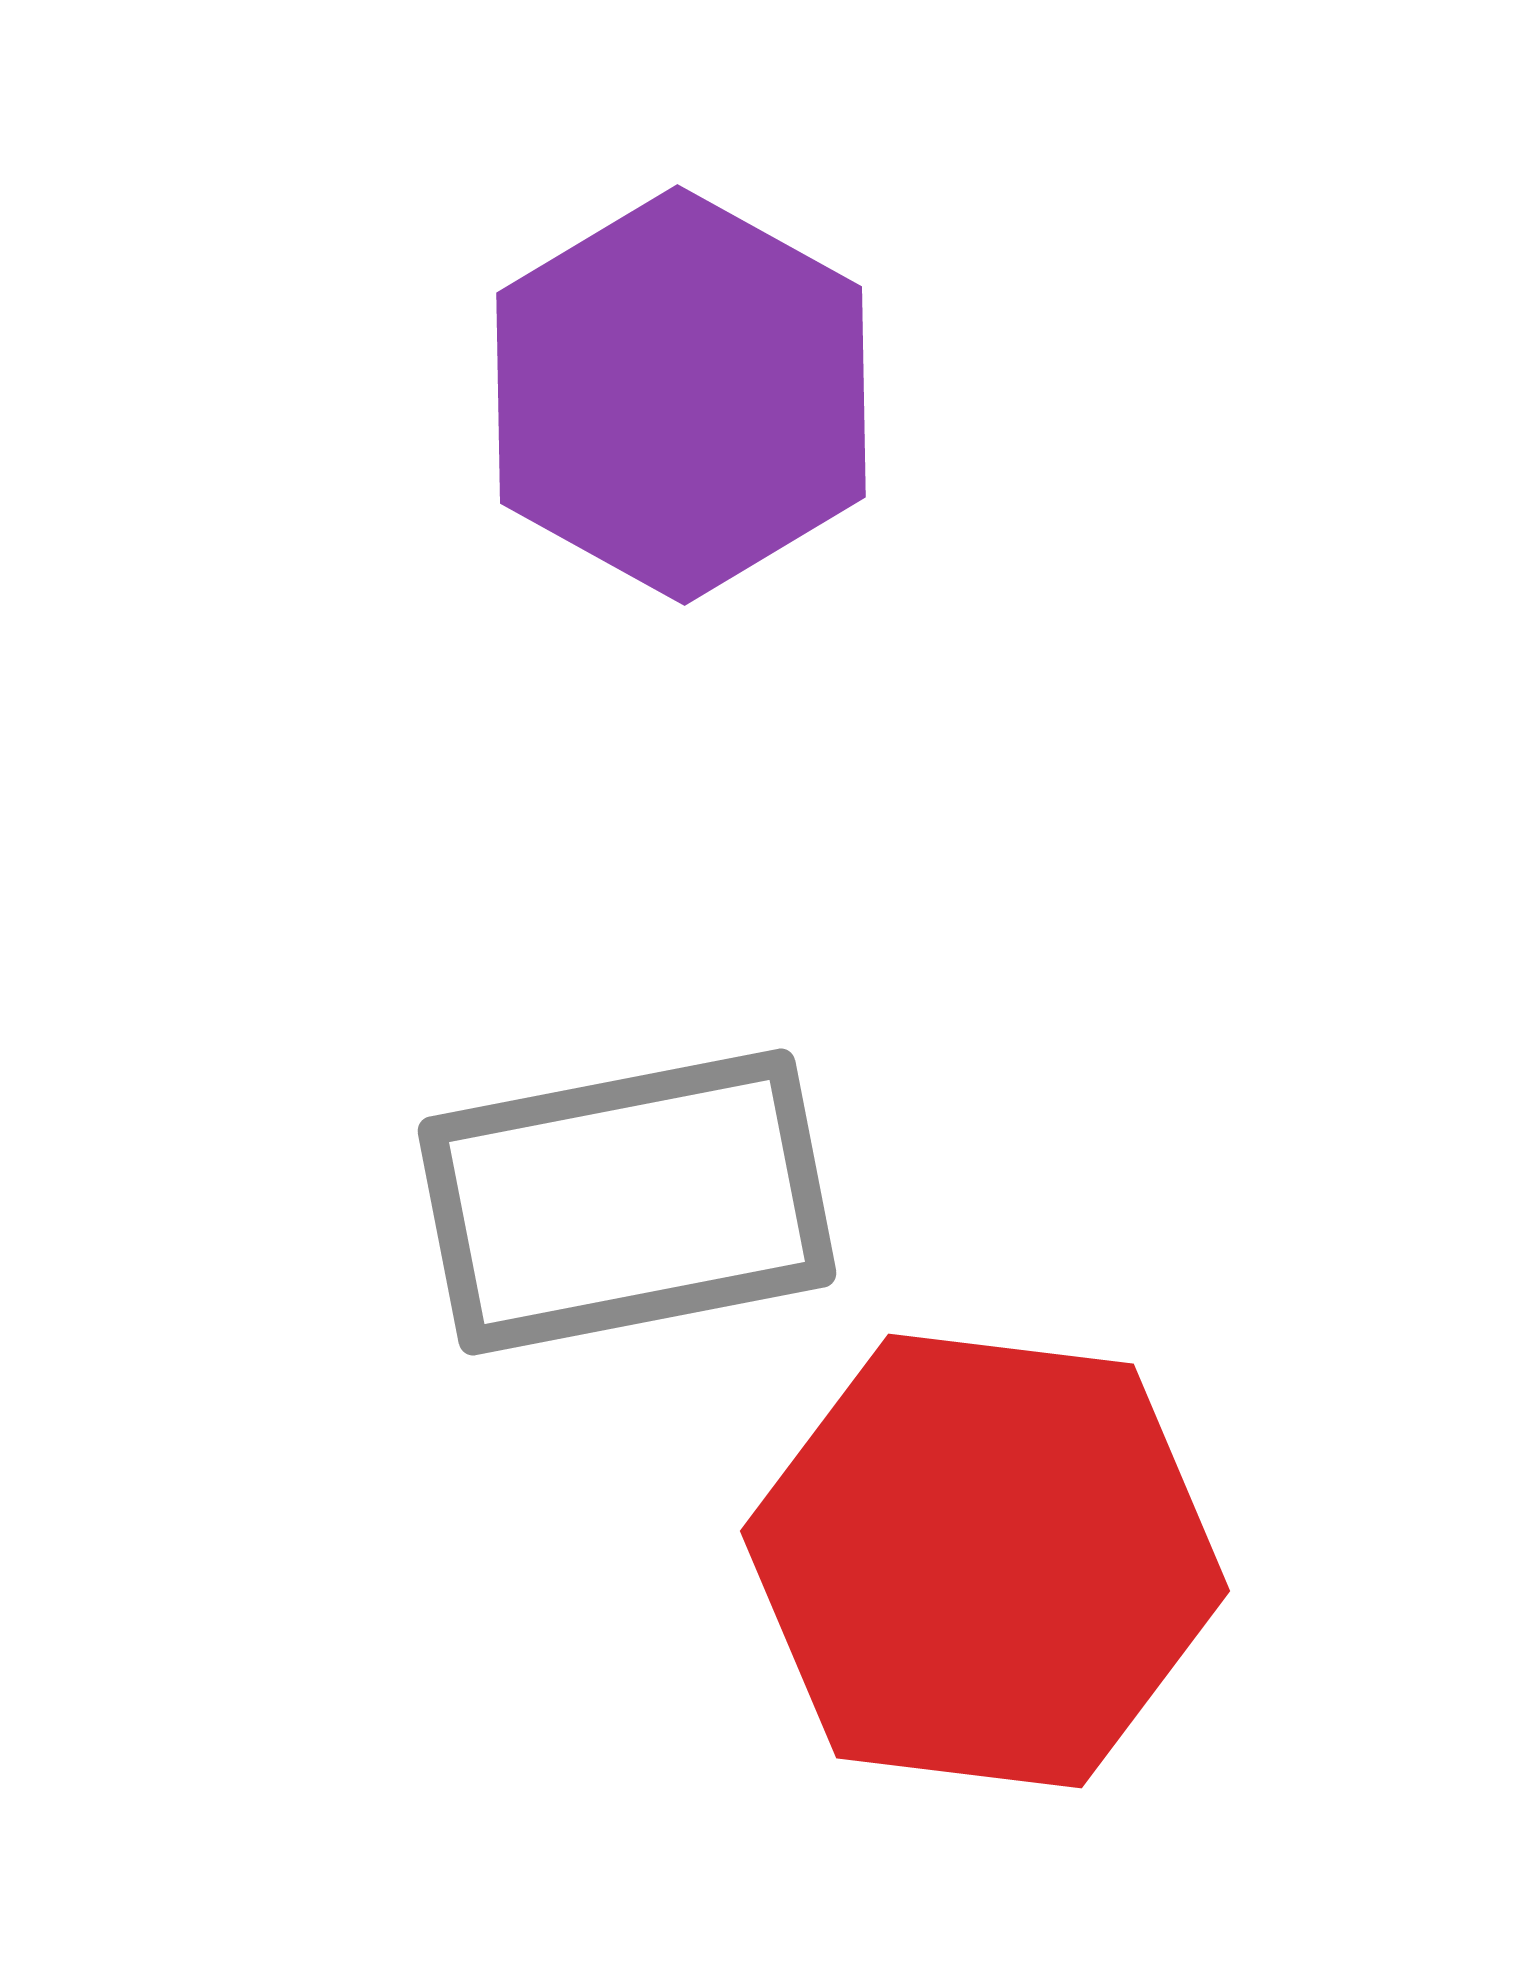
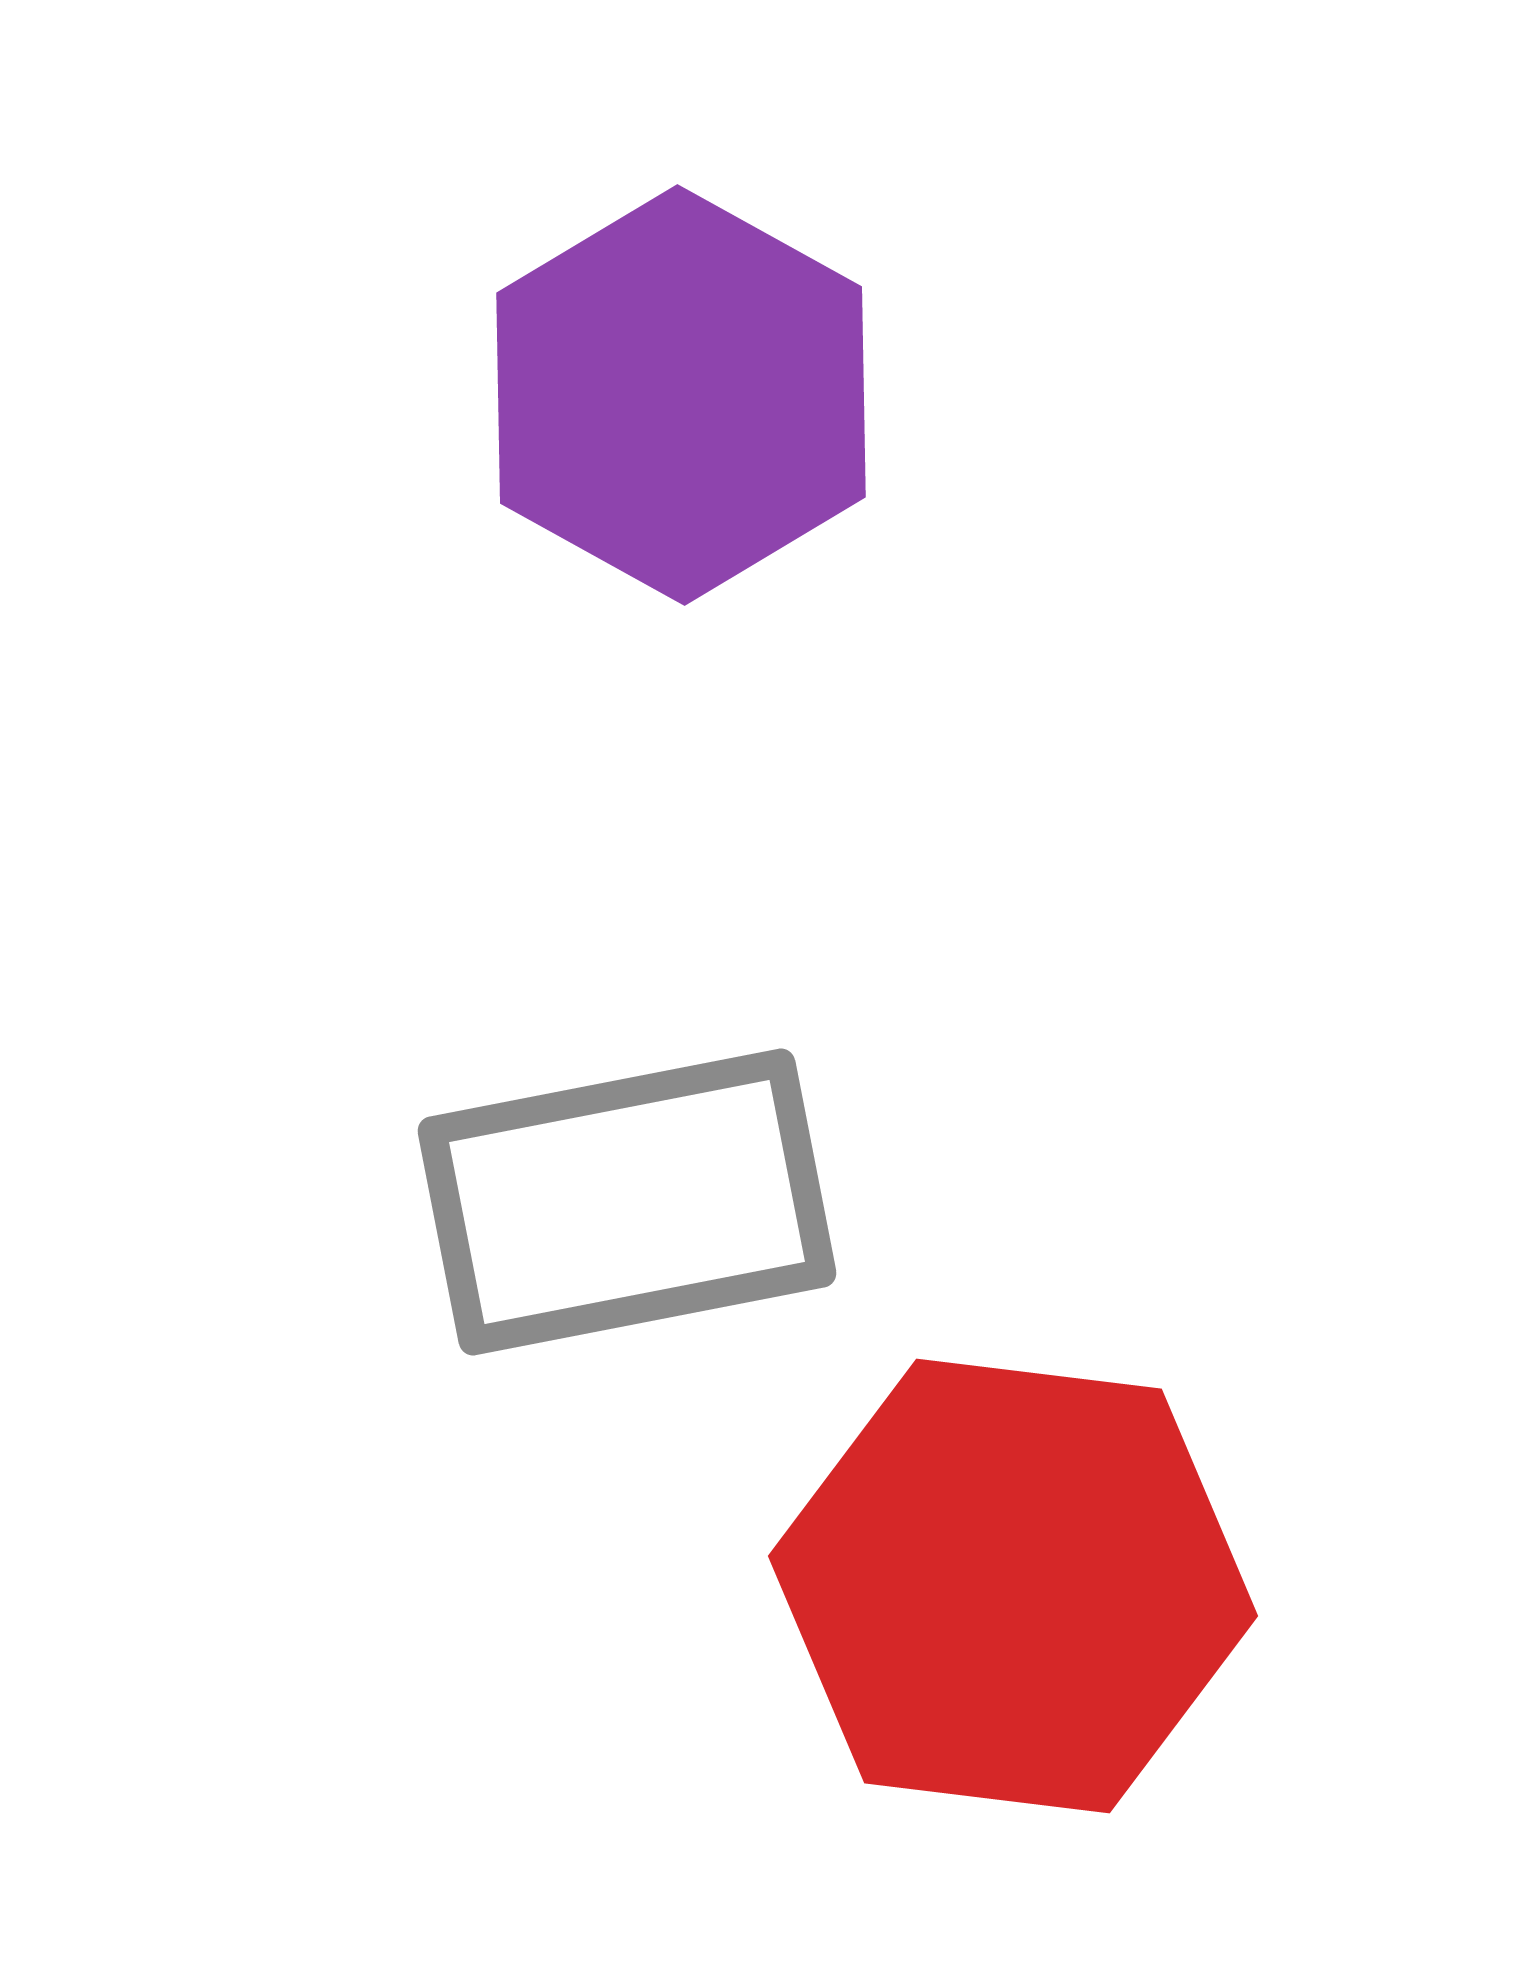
red hexagon: moved 28 px right, 25 px down
